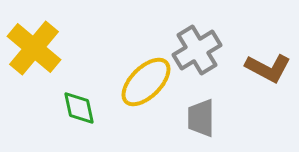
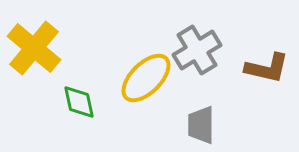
brown L-shape: moved 1 px left; rotated 15 degrees counterclockwise
yellow ellipse: moved 4 px up
green diamond: moved 6 px up
gray trapezoid: moved 7 px down
